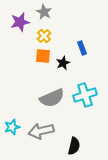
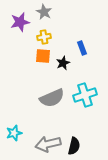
yellow cross: moved 1 px down; rotated 32 degrees clockwise
cyan star: moved 2 px right, 6 px down
gray arrow: moved 7 px right, 13 px down
